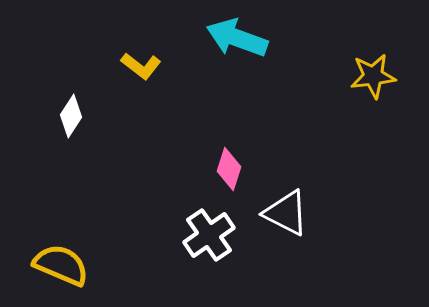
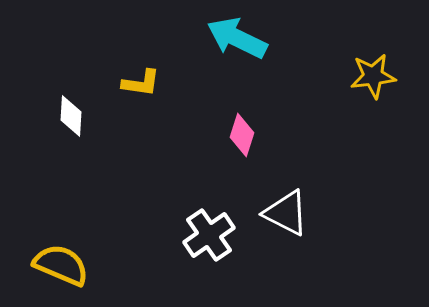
cyan arrow: rotated 6 degrees clockwise
yellow L-shape: moved 17 px down; rotated 30 degrees counterclockwise
white diamond: rotated 30 degrees counterclockwise
pink diamond: moved 13 px right, 34 px up
